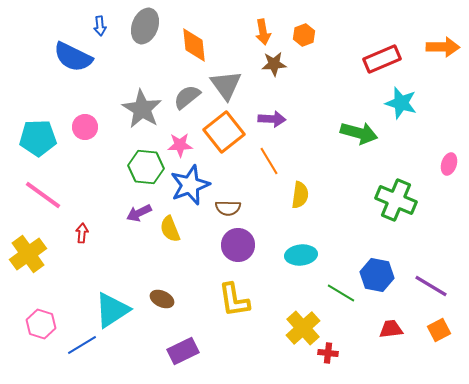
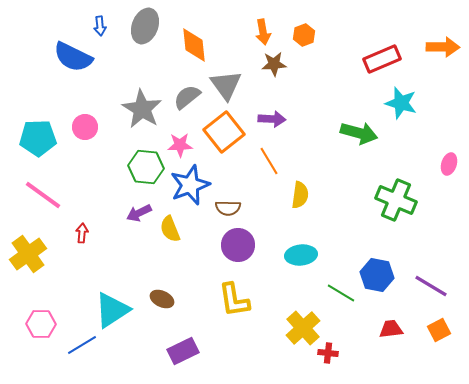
pink hexagon at (41, 324): rotated 16 degrees counterclockwise
